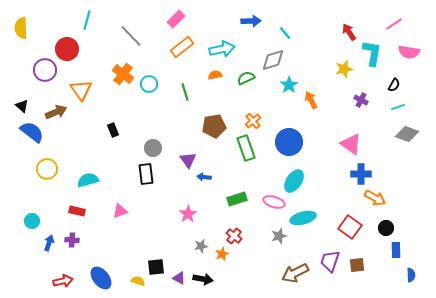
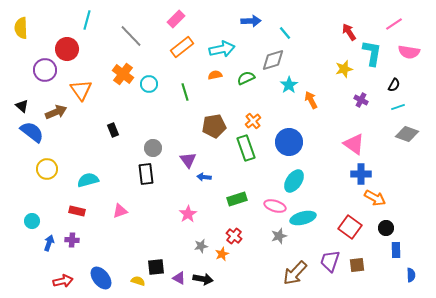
pink triangle at (351, 144): moved 3 px right
pink ellipse at (274, 202): moved 1 px right, 4 px down
brown arrow at (295, 273): rotated 20 degrees counterclockwise
